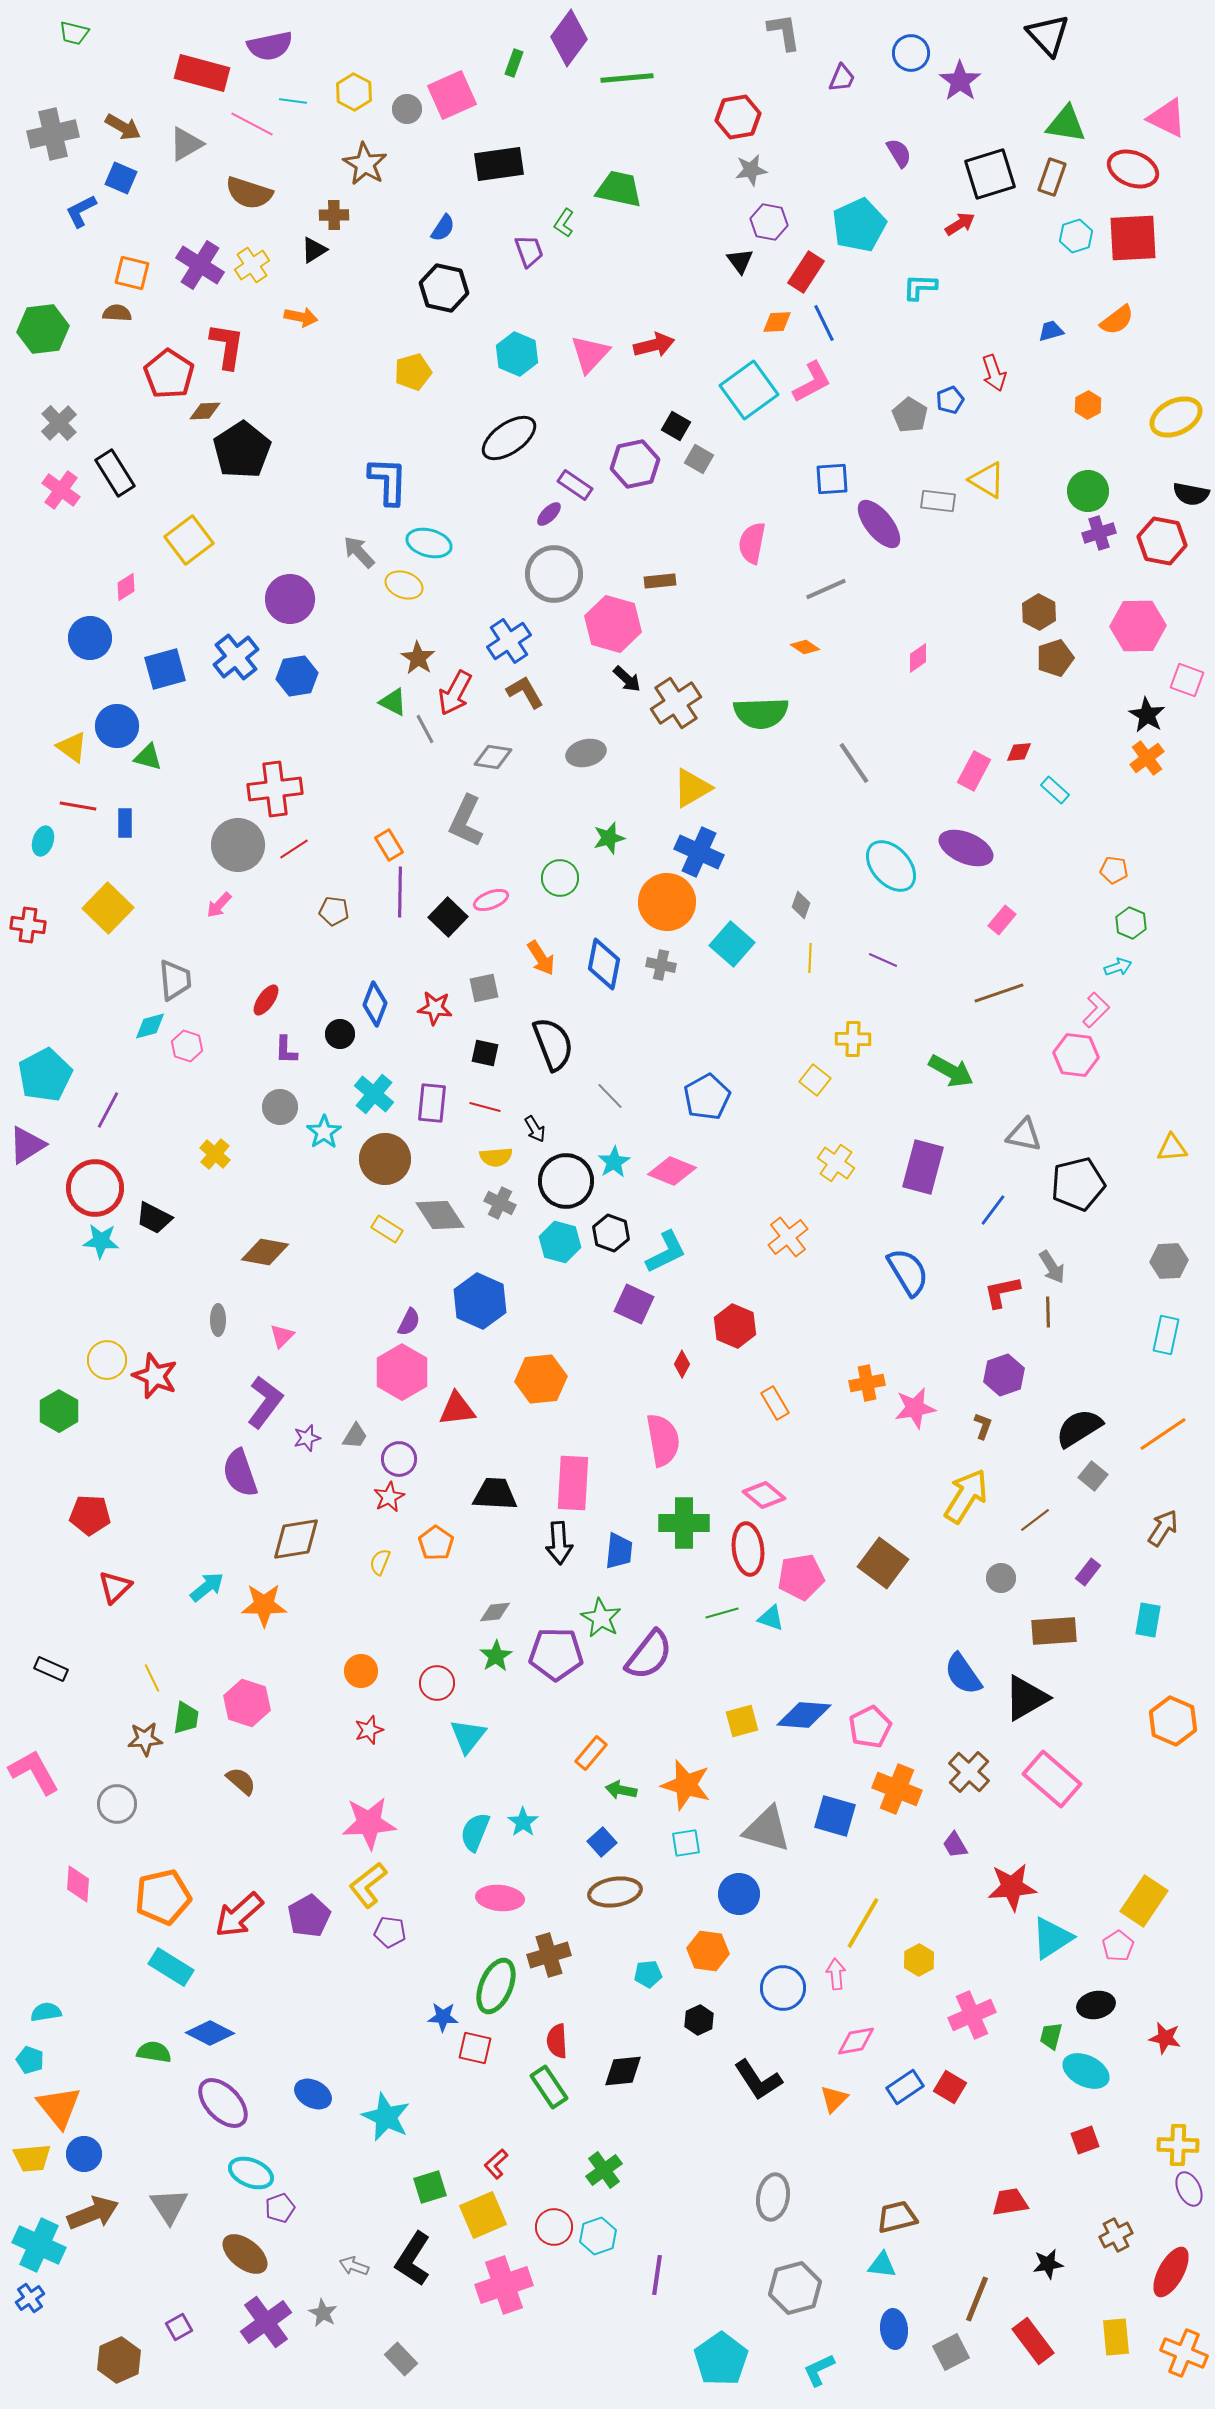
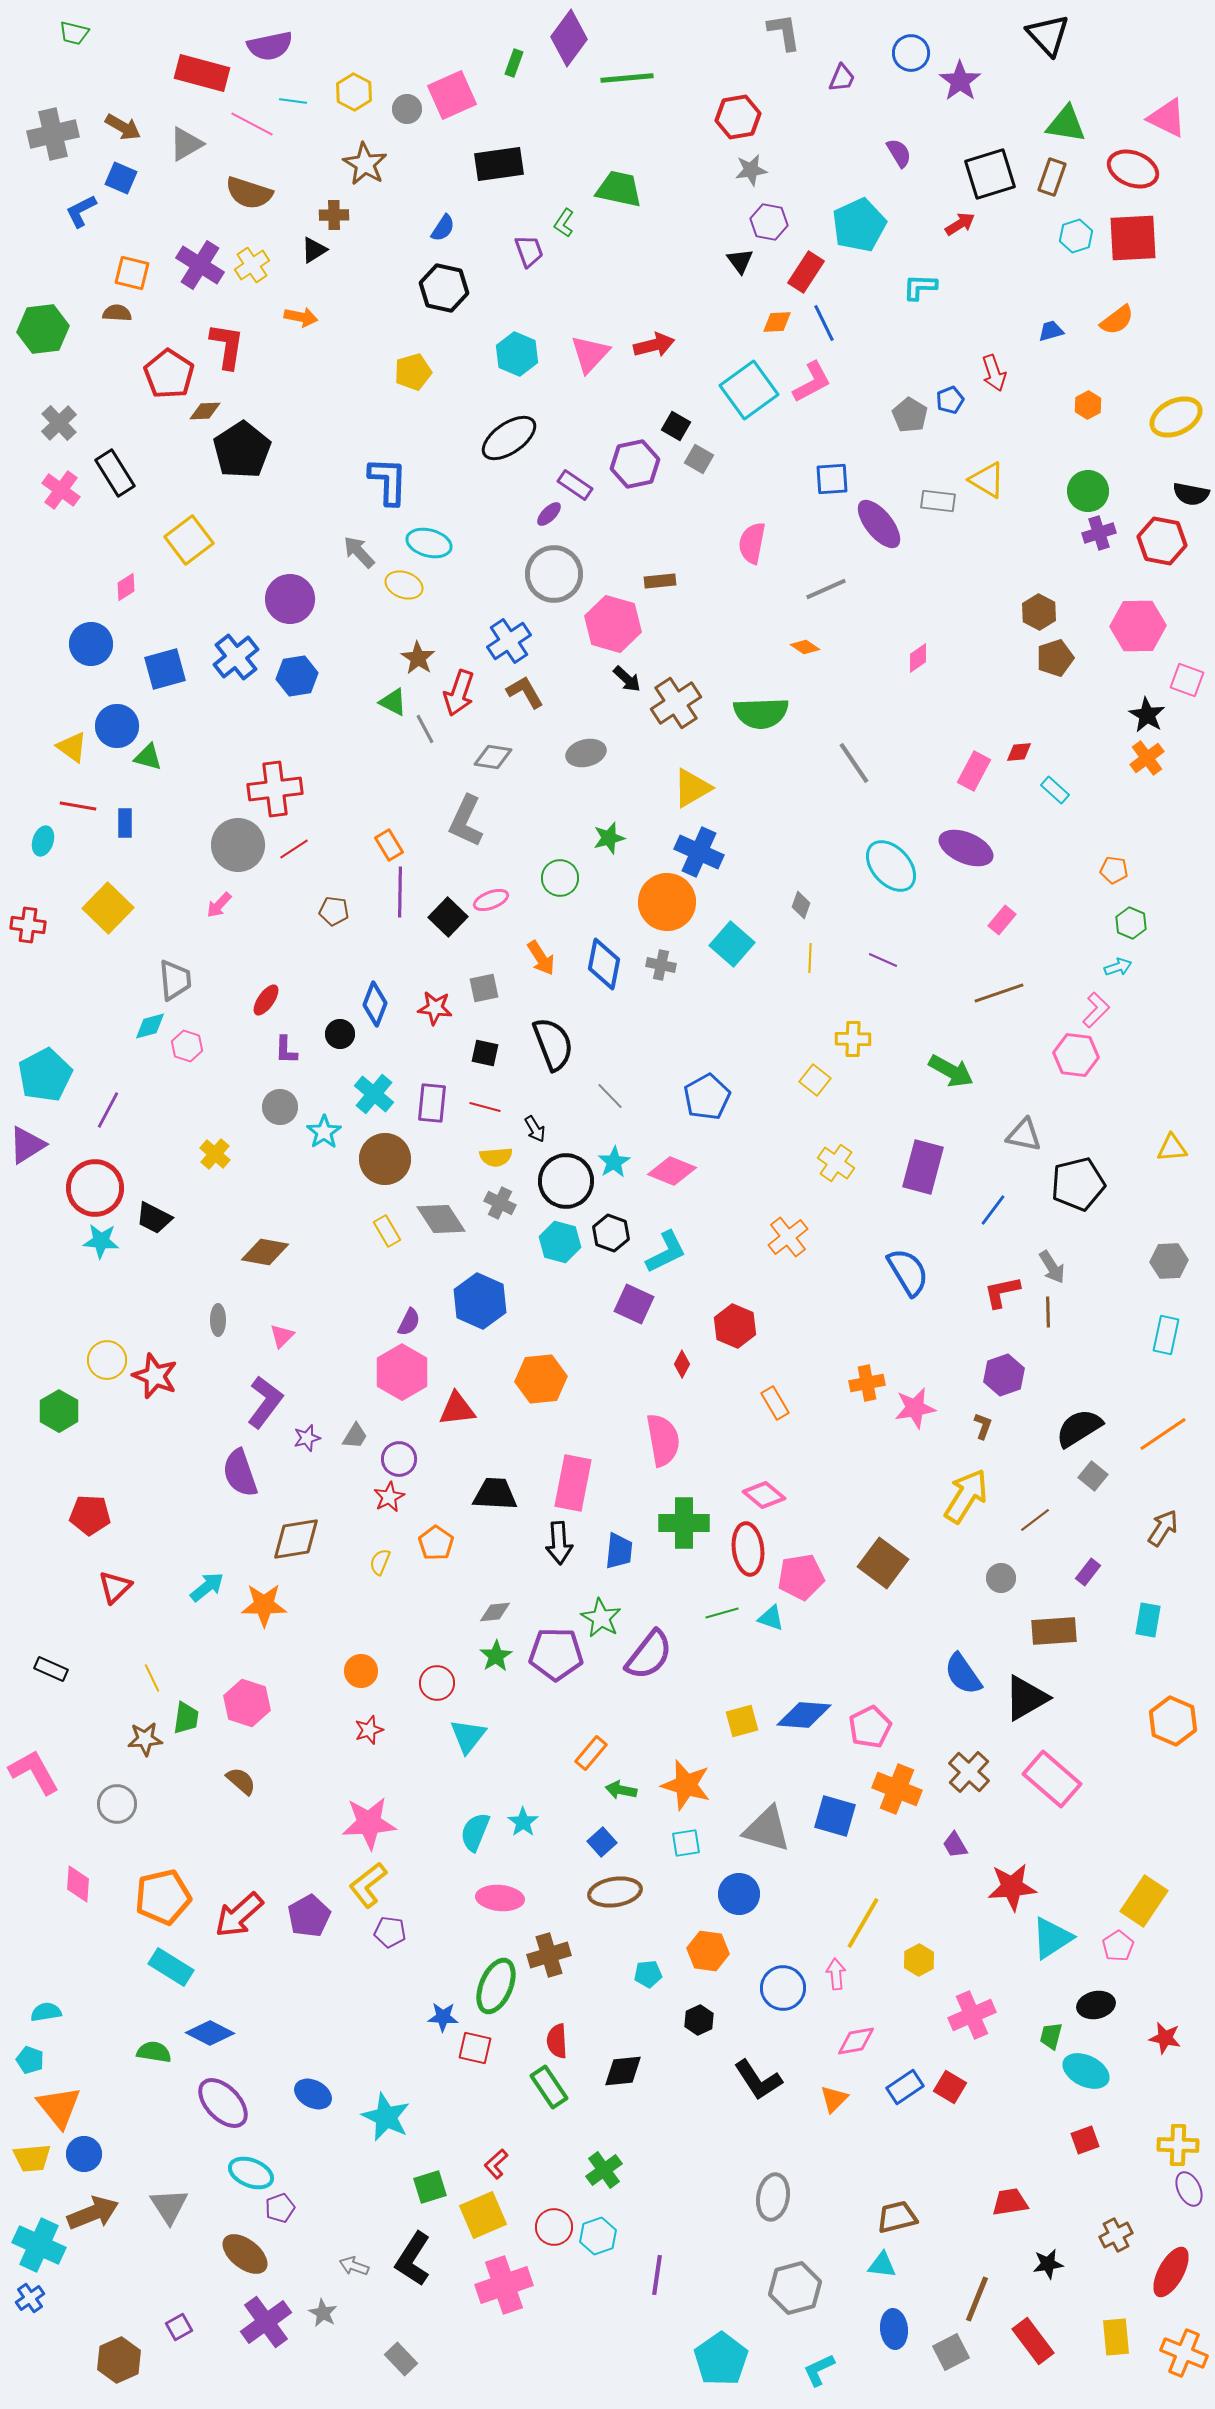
blue circle at (90, 638): moved 1 px right, 6 px down
red arrow at (455, 693): moved 4 px right; rotated 9 degrees counterclockwise
gray diamond at (440, 1215): moved 1 px right, 4 px down
yellow rectangle at (387, 1229): moved 2 px down; rotated 28 degrees clockwise
pink rectangle at (573, 1483): rotated 8 degrees clockwise
